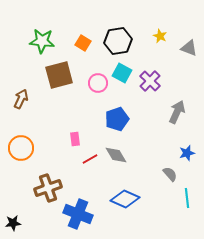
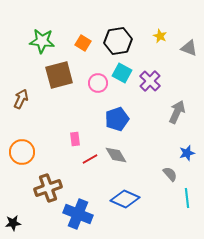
orange circle: moved 1 px right, 4 px down
